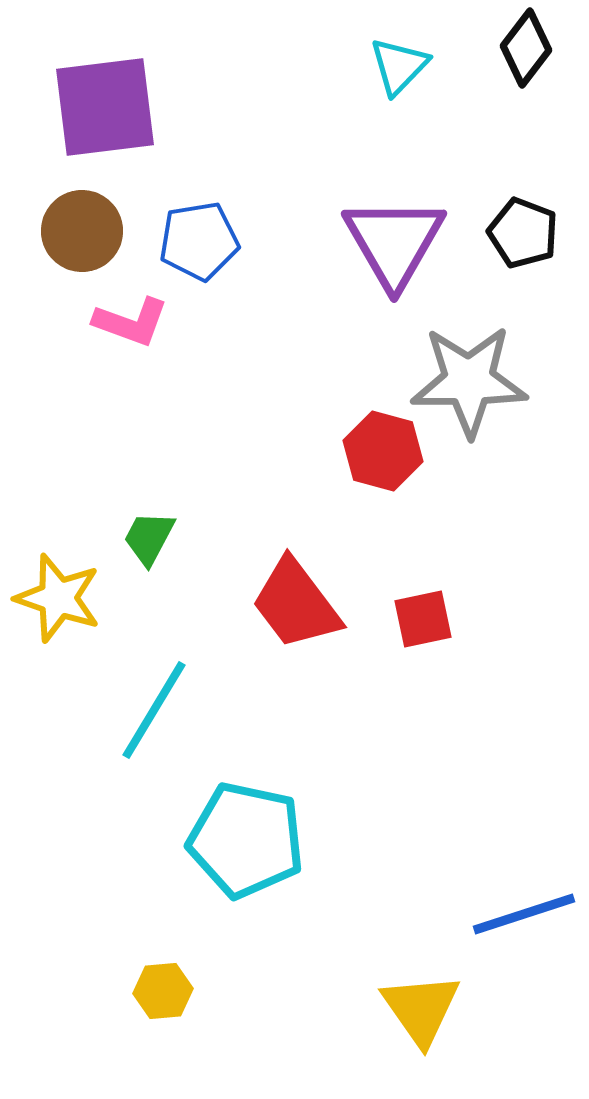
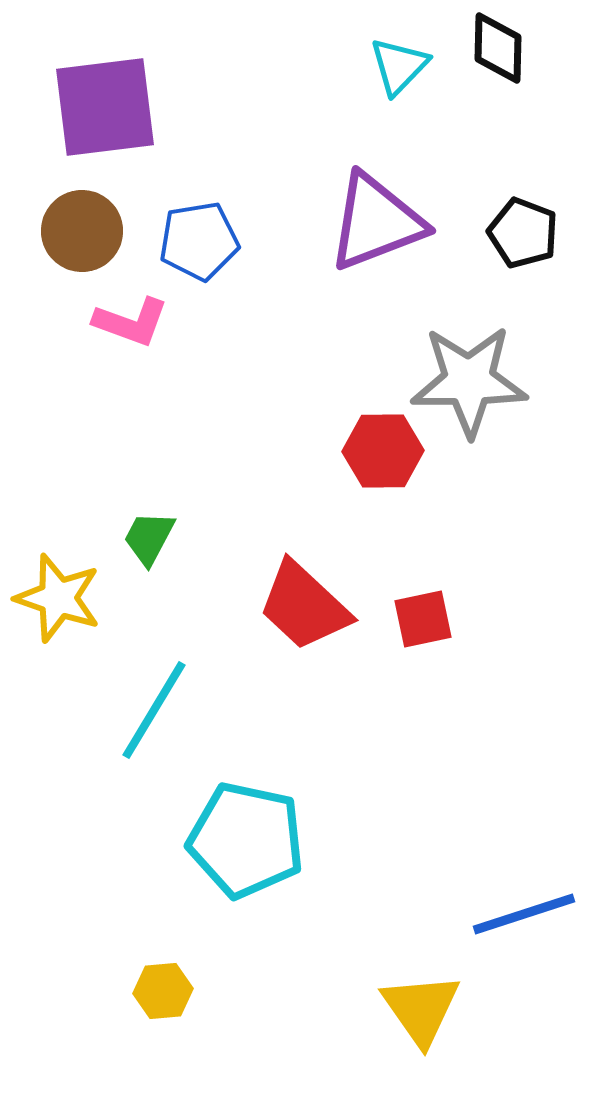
black diamond: moved 28 px left; rotated 36 degrees counterclockwise
purple triangle: moved 18 px left, 20 px up; rotated 39 degrees clockwise
red hexagon: rotated 16 degrees counterclockwise
red trapezoid: moved 8 px right, 2 px down; rotated 10 degrees counterclockwise
